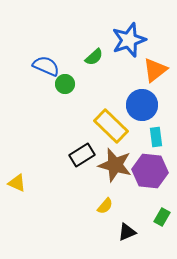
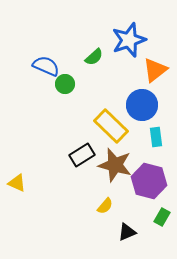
purple hexagon: moved 1 px left, 10 px down; rotated 8 degrees clockwise
